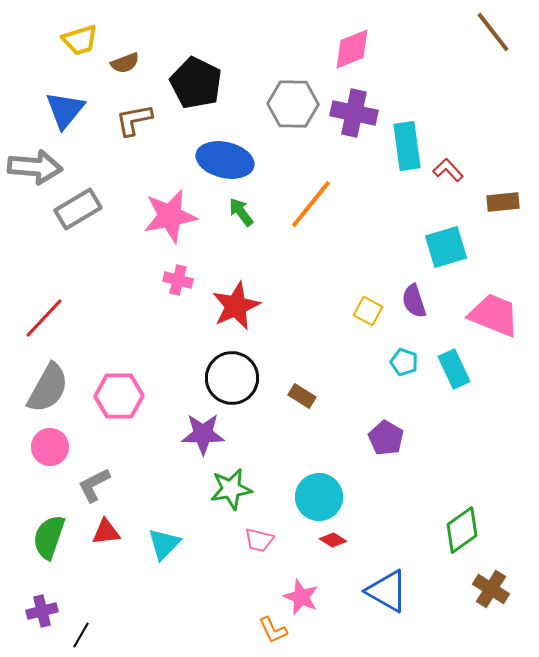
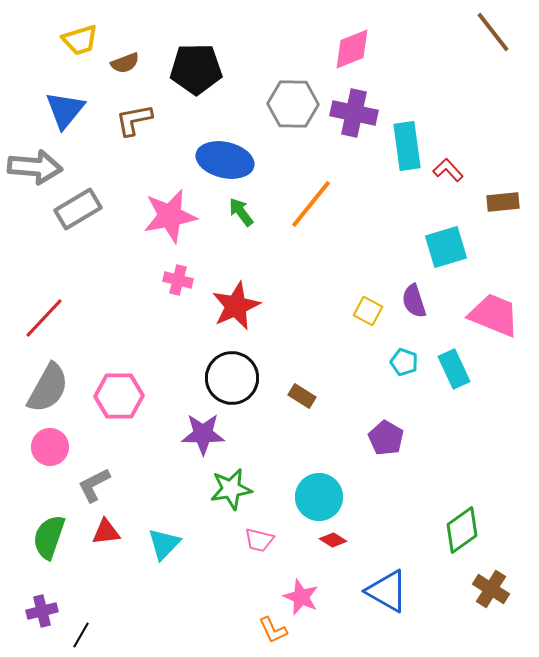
black pentagon at (196, 83): moved 14 px up; rotated 27 degrees counterclockwise
